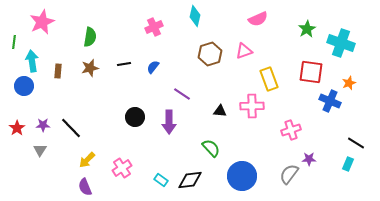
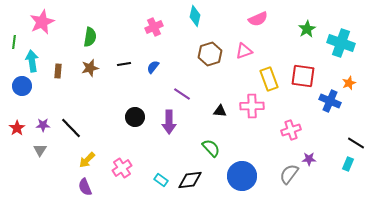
red square at (311, 72): moved 8 px left, 4 px down
blue circle at (24, 86): moved 2 px left
